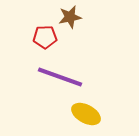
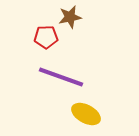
red pentagon: moved 1 px right
purple line: moved 1 px right
